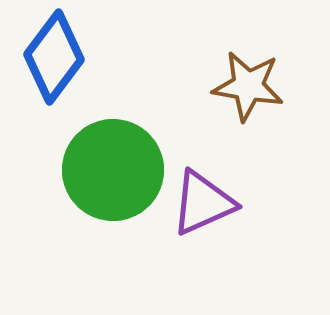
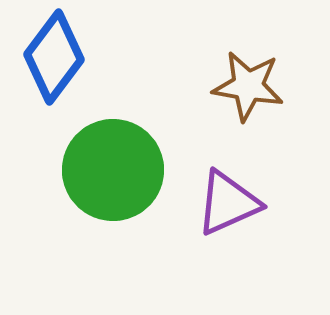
purple triangle: moved 25 px right
